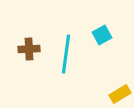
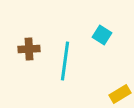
cyan square: rotated 30 degrees counterclockwise
cyan line: moved 1 px left, 7 px down
